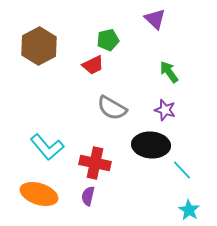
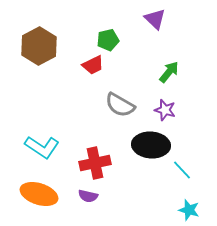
green arrow: rotated 75 degrees clockwise
gray semicircle: moved 8 px right, 3 px up
cyan L-shape: moved 5 px left; rotated 16 degrees counterclockwise
red cross: rotated 24 degrees counterclockwise
purple semicircle: rotated 90 degrees counterclockwise
cyan star: rotated 15 degrees counterclockwise
